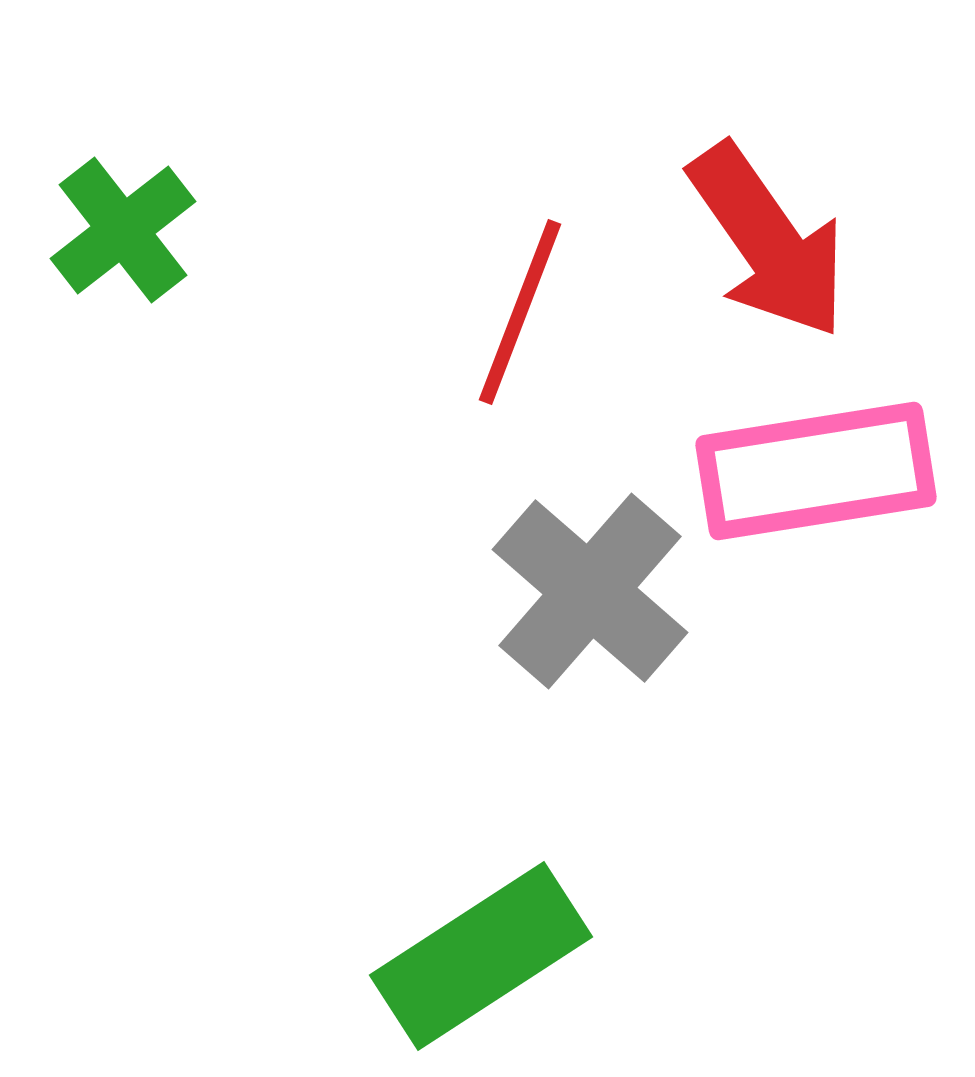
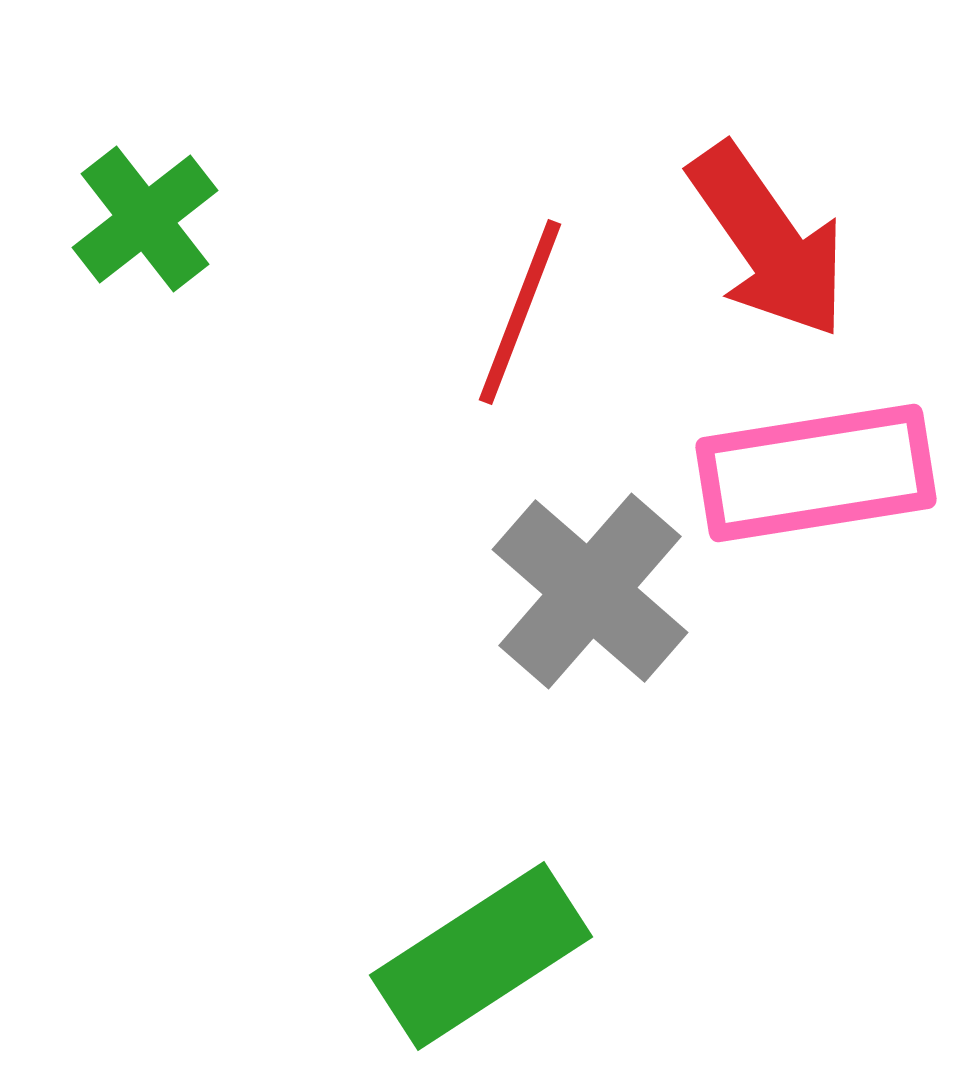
green cross: moved 22 px right, 11 px up
pink rectangle: moved 2 px down
